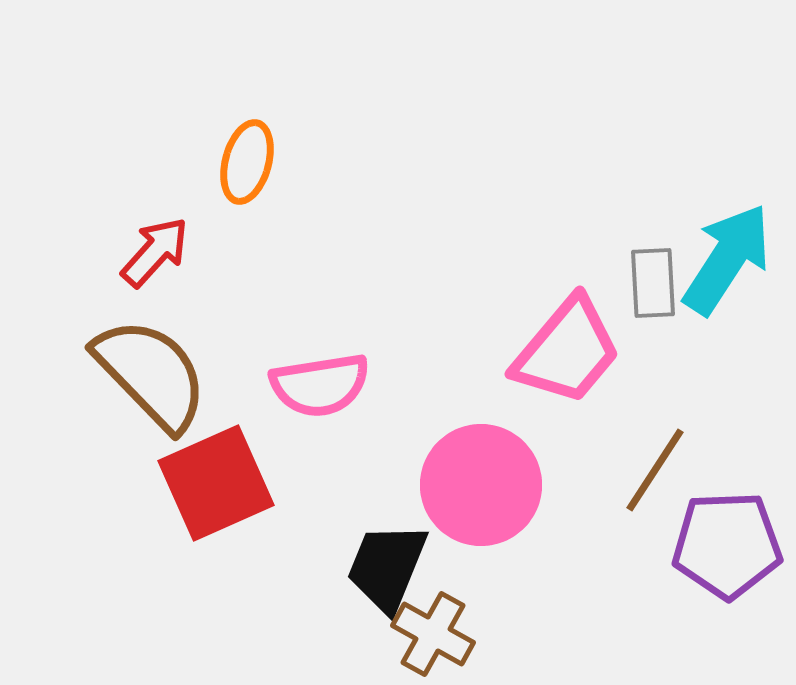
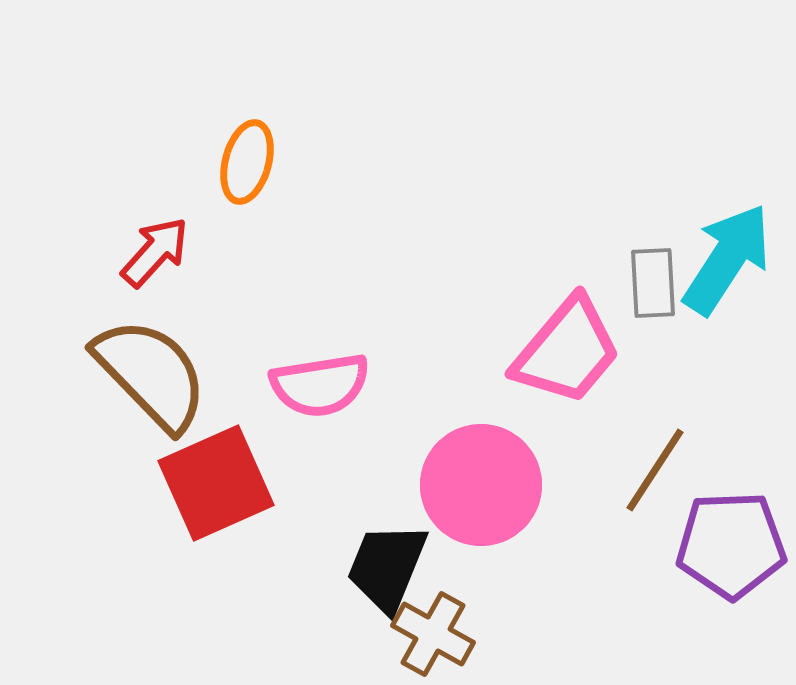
purple pentagon: moved 4 px right
